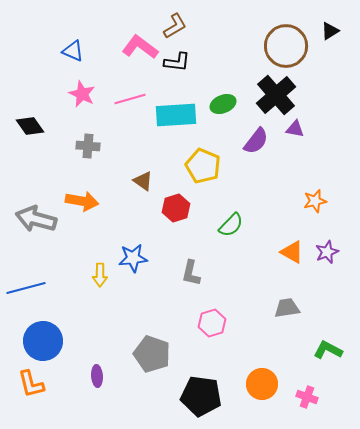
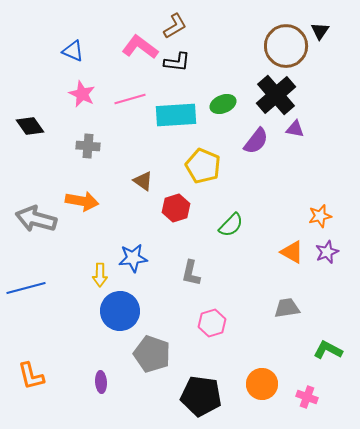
black triangle: moved 10 px left; rotated 24 degrees counterclockwise
orange star: moved 5 px right, 15 px down
blue circle: moved 77 px right, 30 px up
purple ellipse: moved 4 px right, 6 px down
orange L-shape: moved 8 px up
